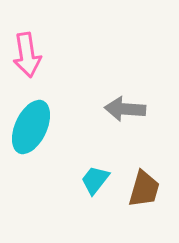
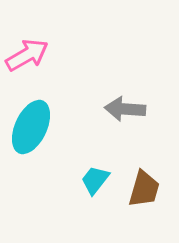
pink arrow: rotated 111 degrees counterclockwise
